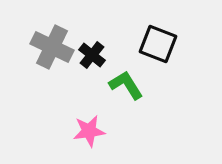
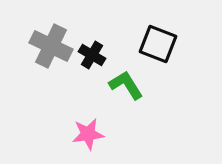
gray cross: moved 1 px left, 1 px up
black cross: rotated 8 degrees counterclockwise
pink star: moved 1 px left, 3 px down
